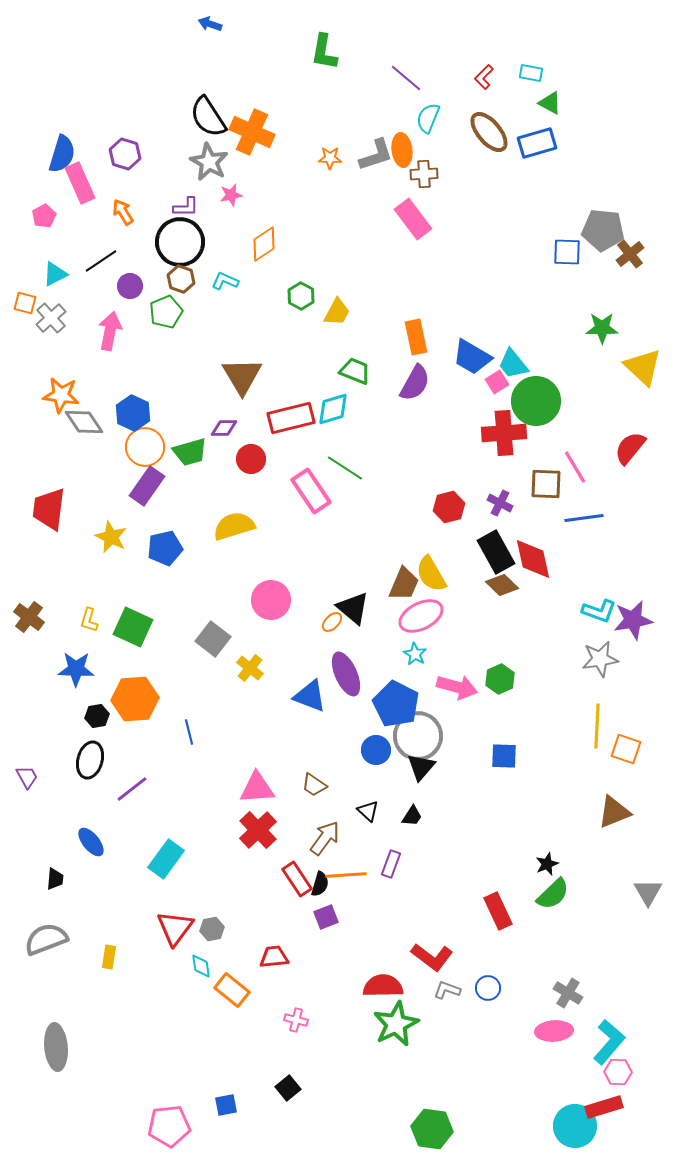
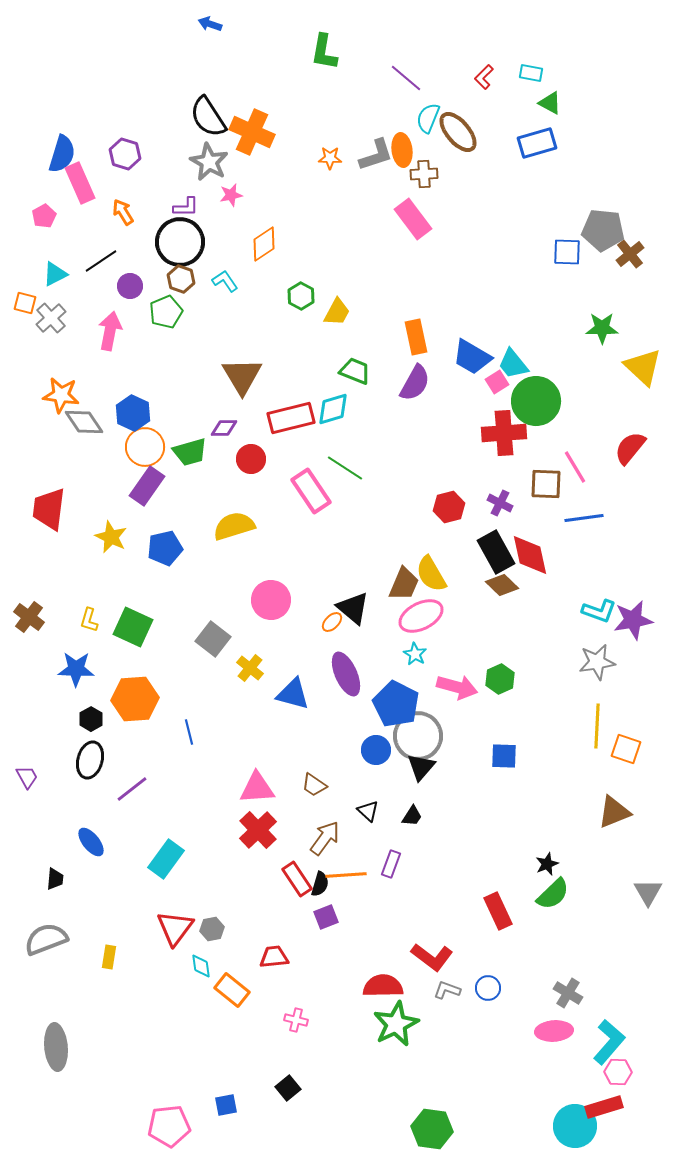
brown ellipse at (489, 132): moved 31 px left
cyan L-shape at (225, 281): rotated 32 degrees clockwise
red diamond at (533, 559): moved 3 px left, 4 px up
gray star at (600, 659): moved 3 px left, 3 px down
blue triangle at (310, 696): moved 17 px left, 2 px up; rotated 6 degrees counterclockwise
black hexagon at (97, 716): moved 6 px left, 3 px down; rotated 20 degrees counterclockwise
